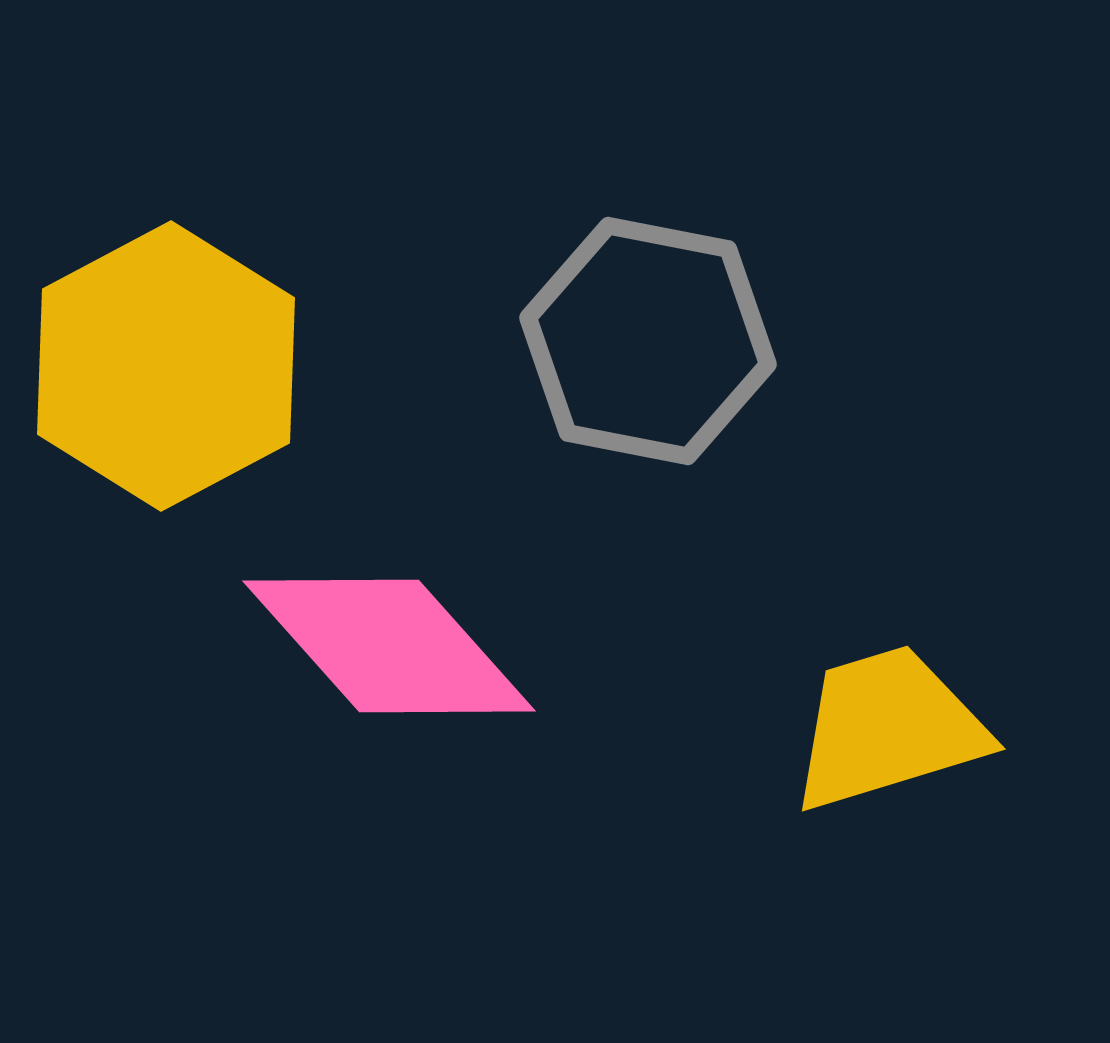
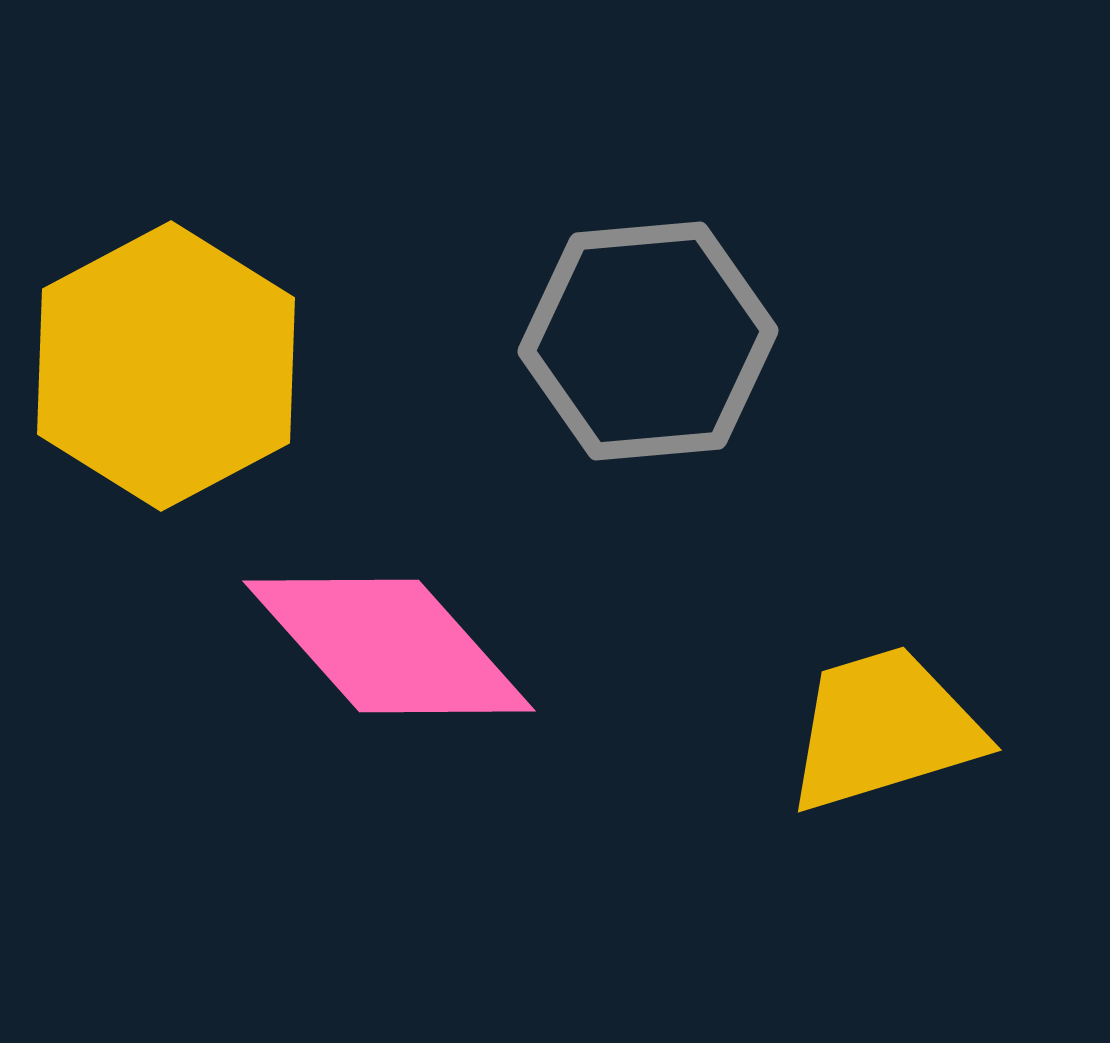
gray hexagon: rotated 16 degrees counterclockwise
yellow trapezoid: moved 4 px left, 1 px down
